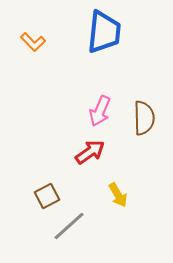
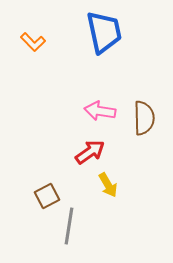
blue trapezoid: rotated 18 degrees counterclockwise
pink arrow: rotated 76 degrees clockwise
yellow arrow: moved 10 px left, 10 px up
gray line: rotated 39 degrees counterclockwise
